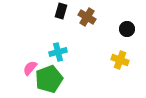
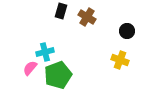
black circle: moved 2 px down
cyan cross: moved 13 px left
green pentagon: moved 9 px right, 4 px up
